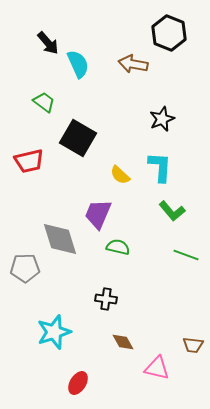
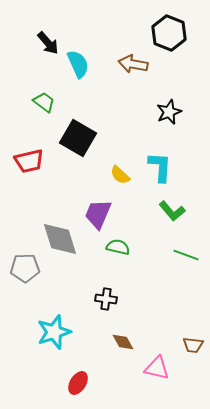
black star: moved 7 px right, 7 px up
